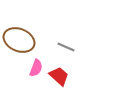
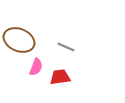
pink semicircle: moved 1 px up
red trapezoid: moved 1 px right, 1 px down; rotated 50 degrees counterclockwise
